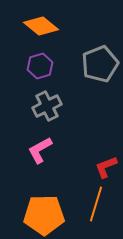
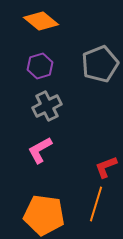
orange diamond: moved 5 px up
orange pentagon: rotated 9 degrees clockwise
